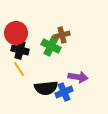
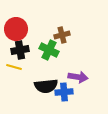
red circle: moved 4 px up
green cross: moved 2 px left, 4 px down
black cross: rotated 24 degrees counterclockwise
yellow line: moved 5 px left, 2 px up; rotated 42 degrees counterclockwise
black semicircle: moved 2 px up
blue cross: rotated 18 degrees clockwise
